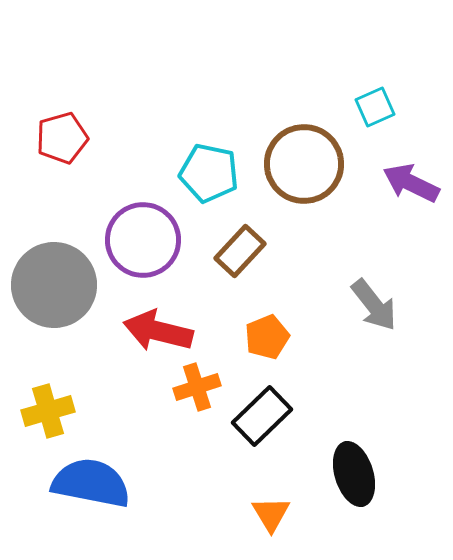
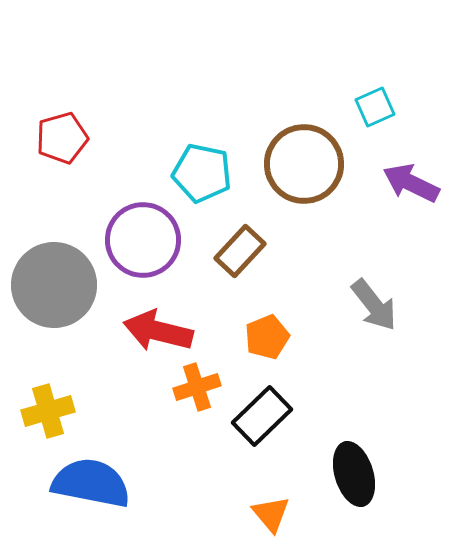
cyan pentagon: moved 7 px left
orange triangle: rotated 9 degrees counterclockwise
